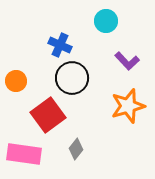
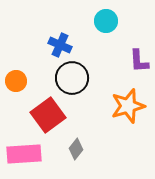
purple L-shape: moved 12 px right; rotated 40 degrees clockwise
pink rectangle: rotated 12 degrees counterclockwise
